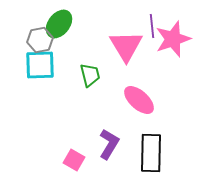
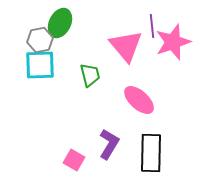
green ellipse: moved 1 px right, 1 px up; rotated 12 degrees counterclockwise
pink star: moved 3 px down
pink triangle: rotated 9 degrees counterclockwise
